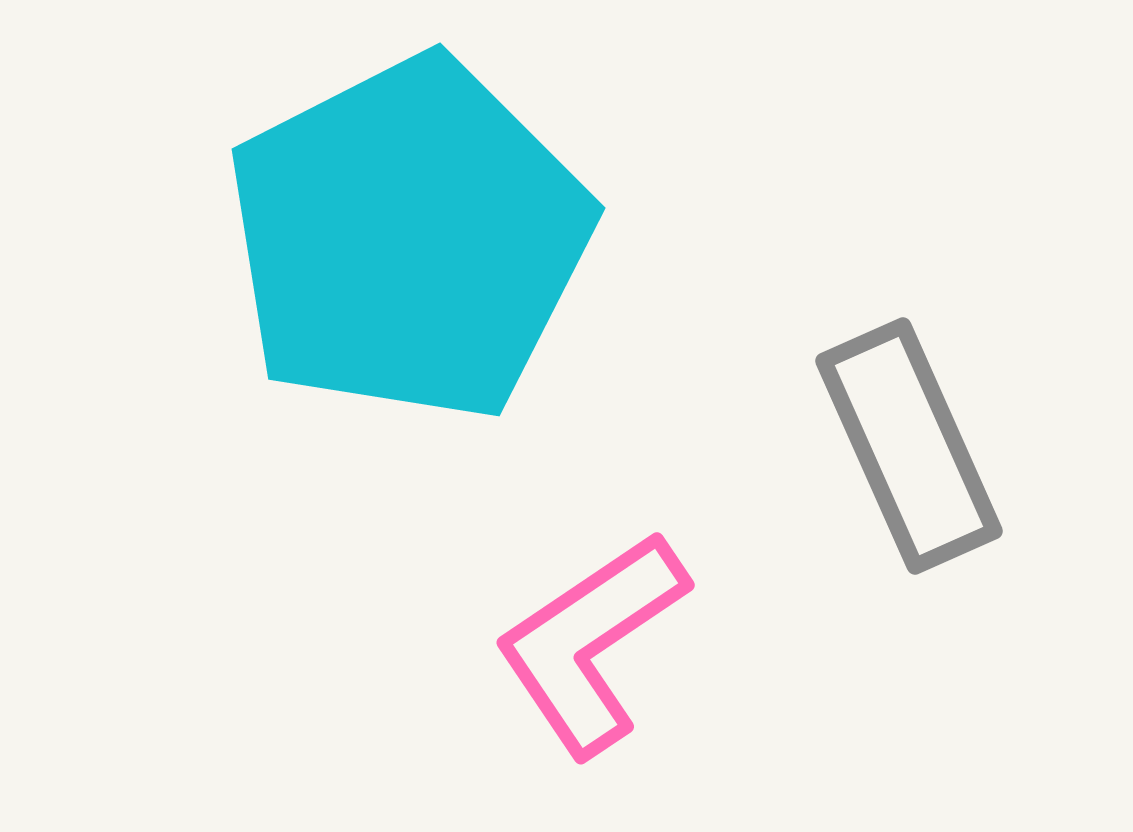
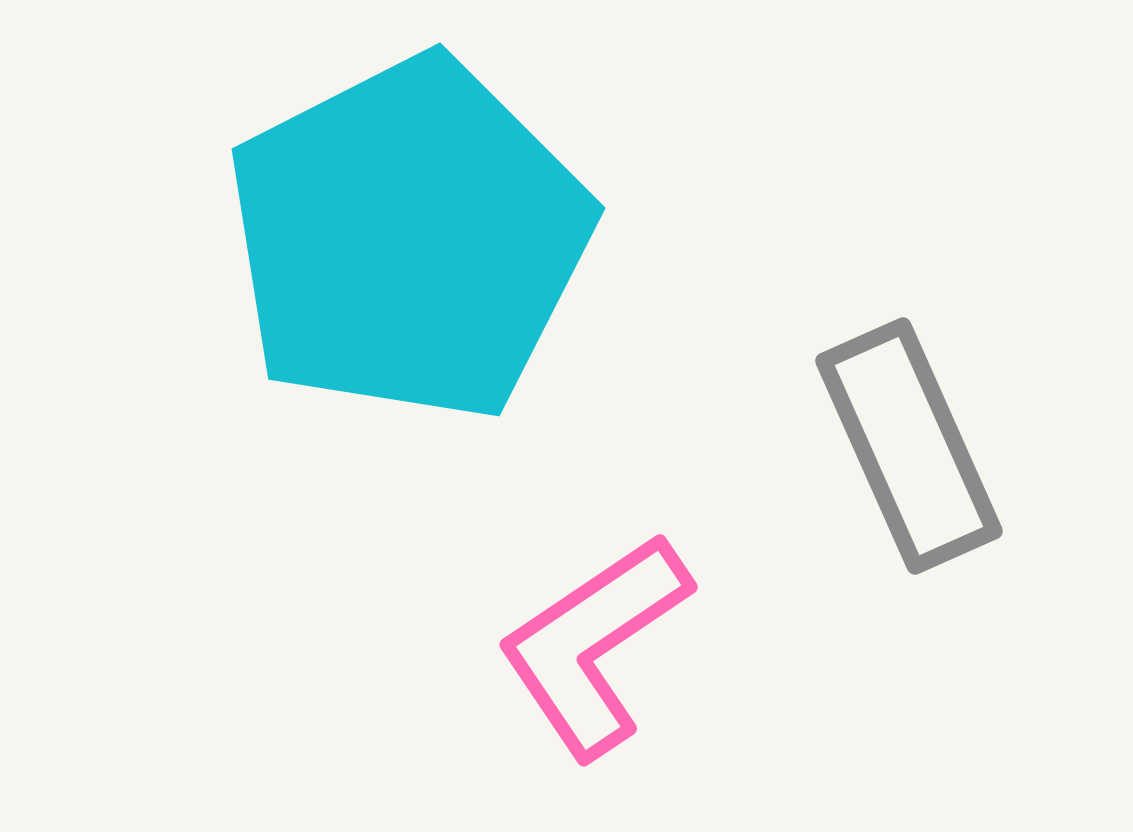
pink L-shape: moved 3 px right, 2 px down
